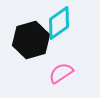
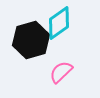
pink semicircle: moved 1 px up; rotated 10 degrees counterclockwise
